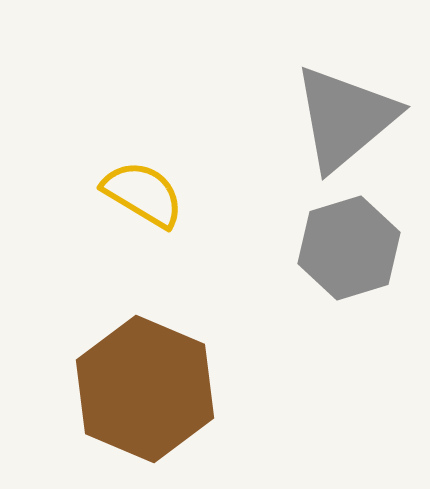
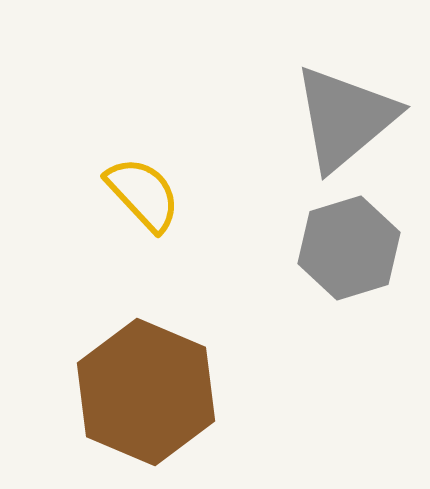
yellow semicircle: rotated 16 degrees clockwise
brown hexagon: moved 1 px right, 3 px down
